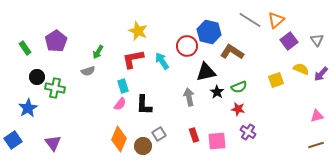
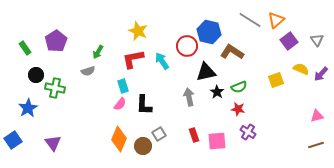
black circle: moved 1 px left, 2 px up
